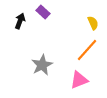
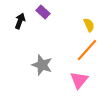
yellow semicircle: moved 4 px left, 2 px down
gray star: rotated 25 degrees counterclockwise
pink triangle: rotated 30 degrees counterclockwise
